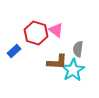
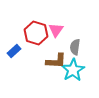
pink triangle: rotated 28 degrees clockwise
gray semicircle: moved 3 px left, 2 px up
brown L-shape: moved 1 px left, 1 px up
